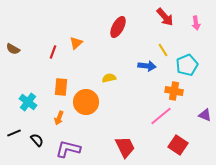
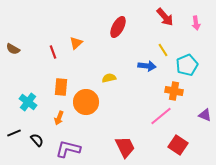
red line: rotated 40 degrees counterclockwise
